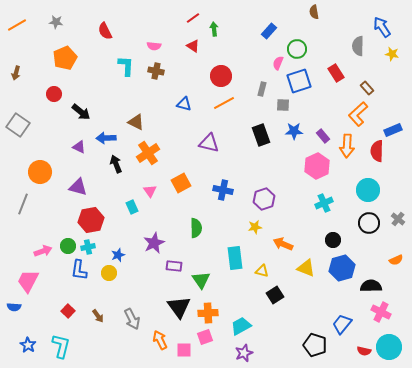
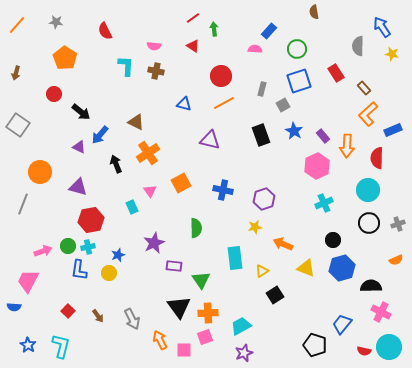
orange line at (17, 25): rotated 18 degrees counterclockwise
orange pentagon at (65, 58): rotated 15 degrees counterclockwise
pink semicircle at (278, 63): moved 23 px left, 14 px up; rotated 72 degrees clockwise
brown rectangle at (367, 88): moved 3 px left
gray square at (283, 105): rotated 32 degrees counterclockwise
orange L-shape at (358, 114): moved 10 px right
blue star at (294, 131): rotated 30 degrees clockwise
blue arrow at (106, 138): moved 6 px left, 3 px up; rotated 48 degrees counterclockwise
purple triangle at (209, 143): moved 1 px right, 3 px up
red semicircle at (377, 151): moved 7 px down
gray cross at (398, 219): moved 5 px down; rotated 32 degrees clockwise
yellow triangle at (262, 271): rotated 48 degrees counterclockwise
